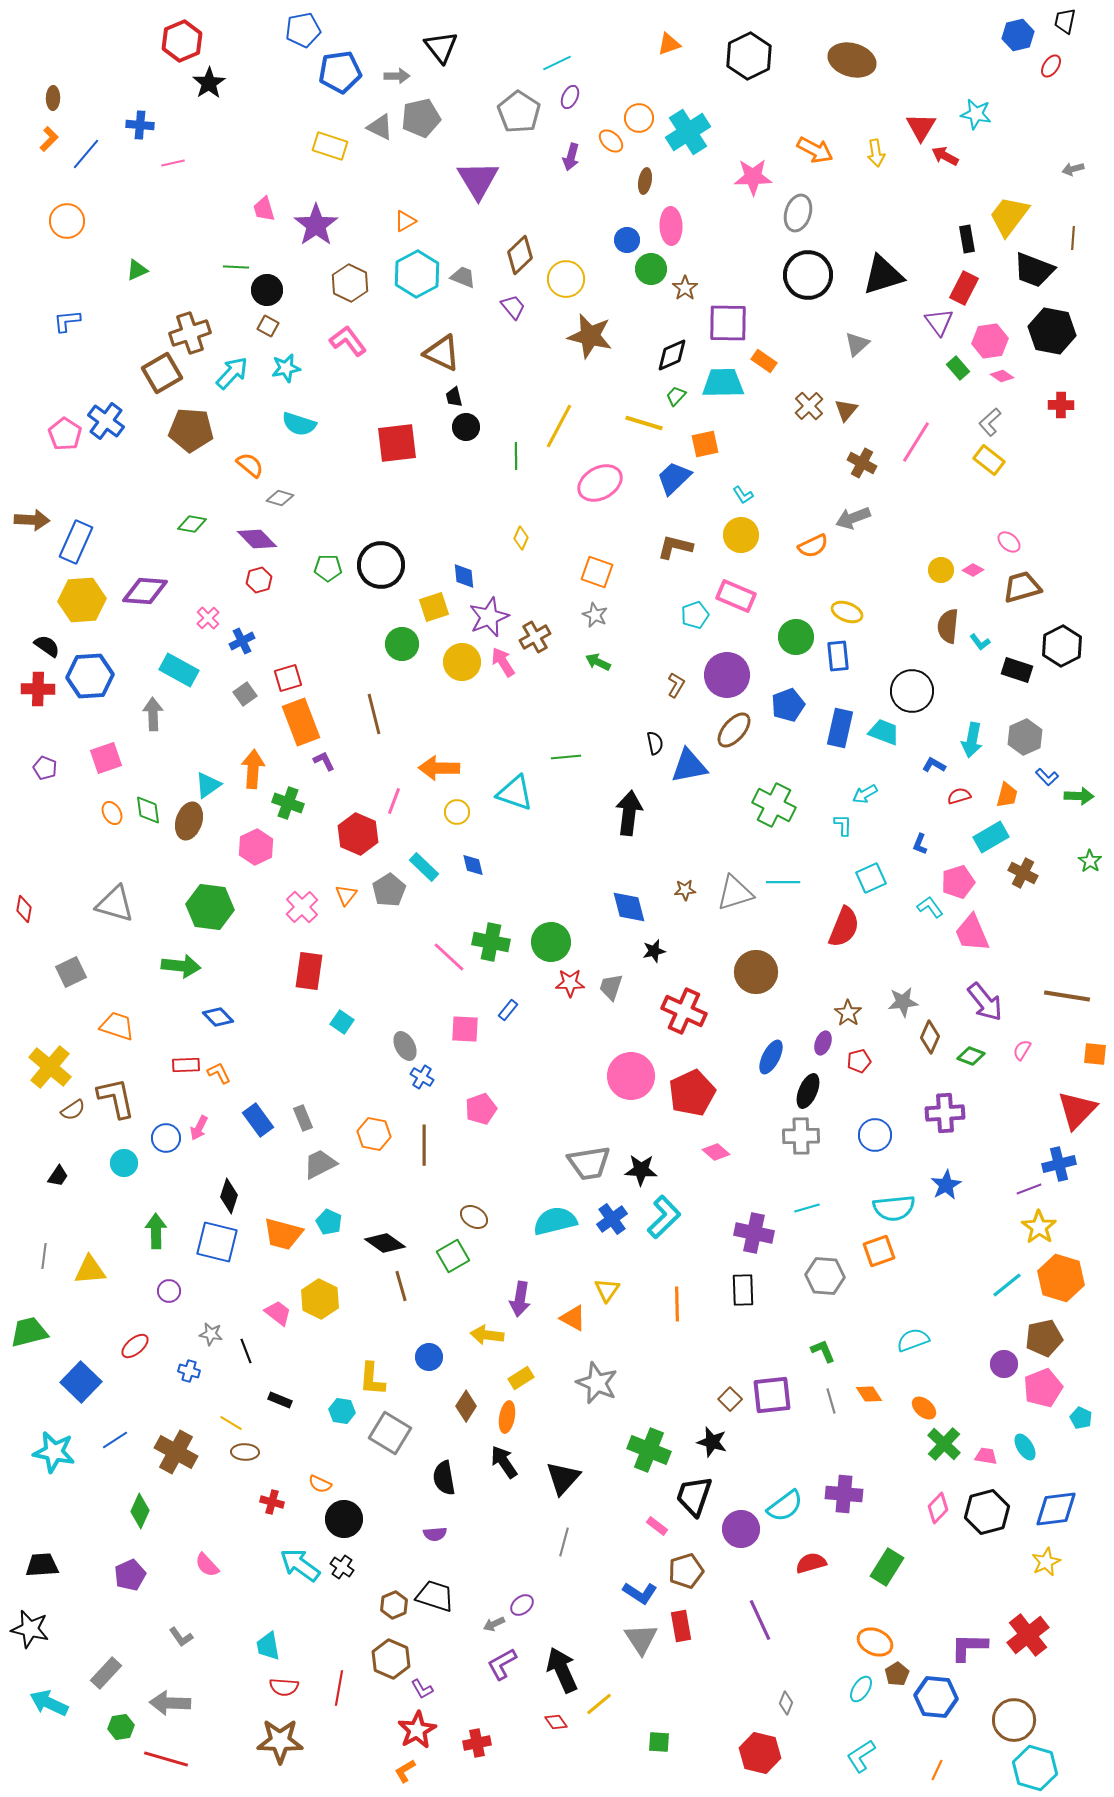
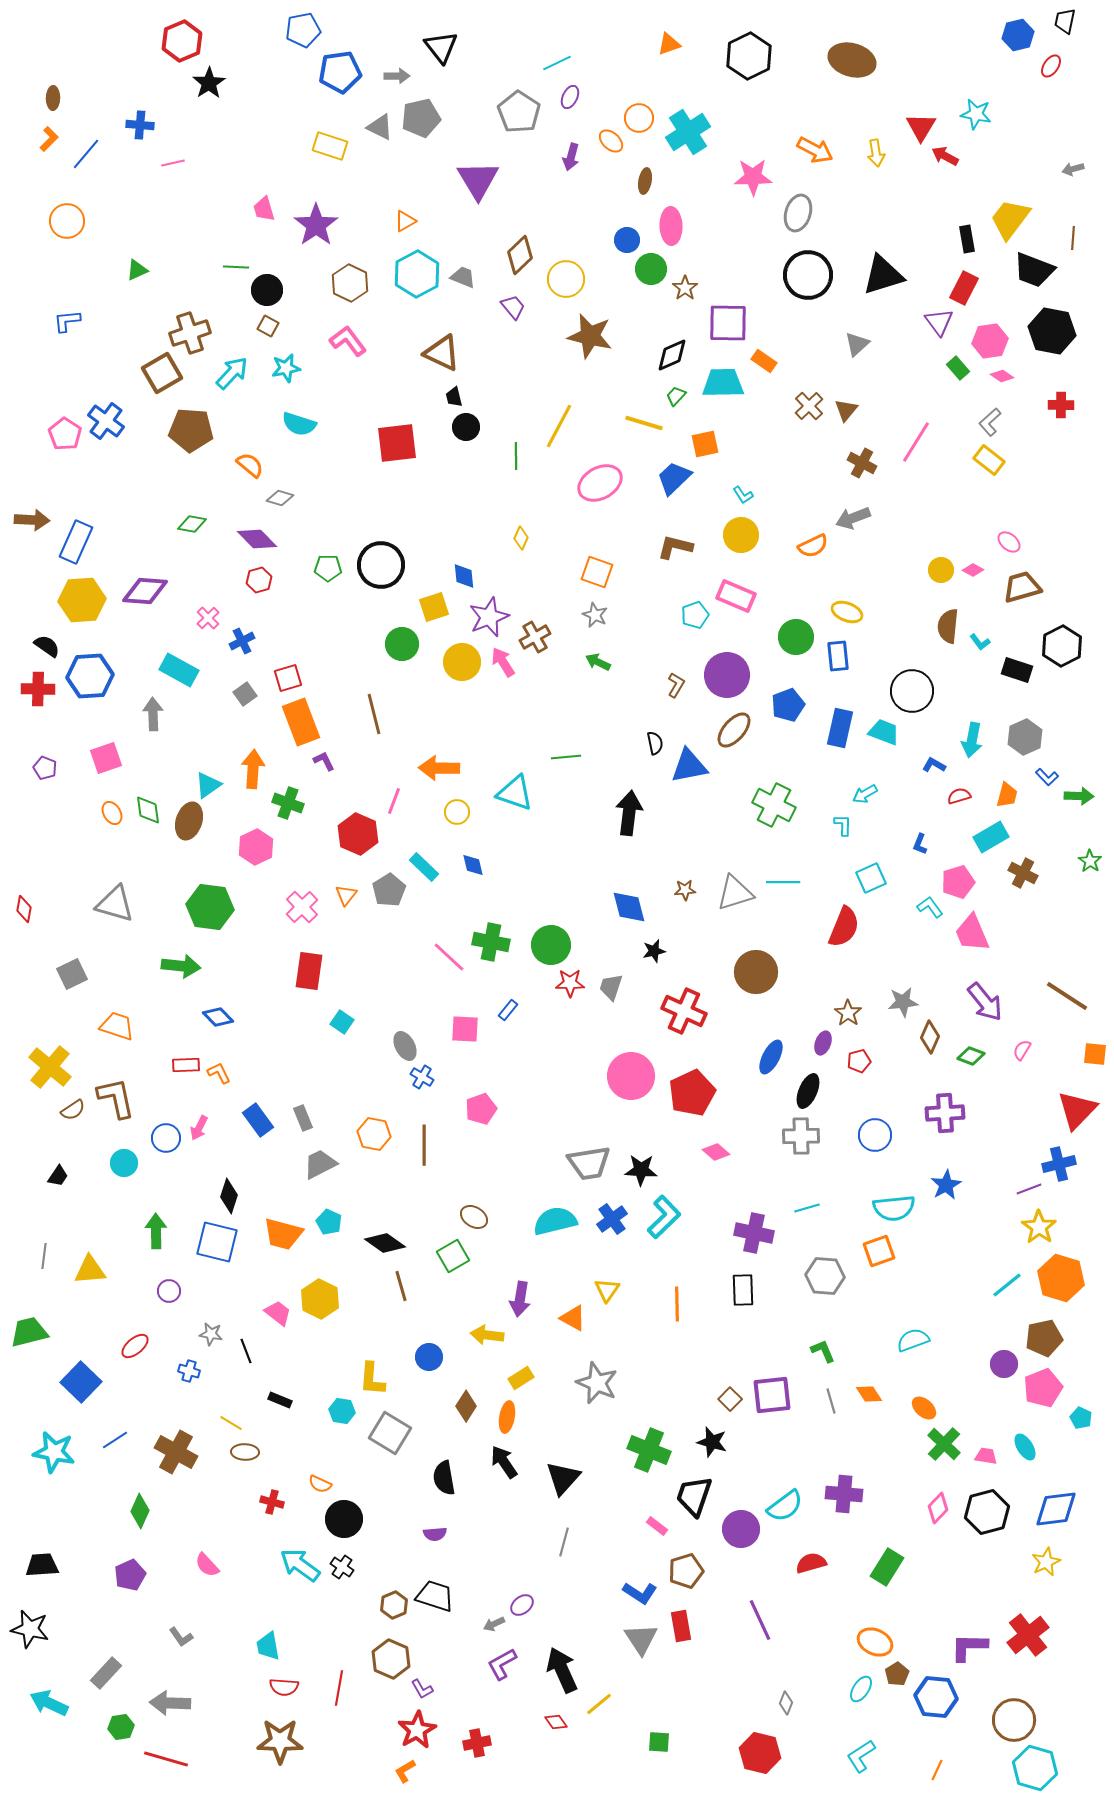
yellow trapezoid at (1009, 216): moved 1 px right, 3 px down
green circle at (551, 942): moved 3 px down
gray square at (71, 972): moved 1 px right, 2 px down
brown line at (1067, 996): rotated 24 degrees clockwise
